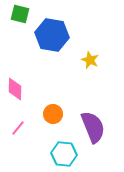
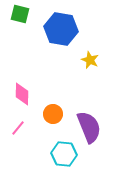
blue hexagon: moved 9 px right, 6 px up
pink diamond: moved 7 px right, 5 px down
purple semicircle: moved 4 px left
